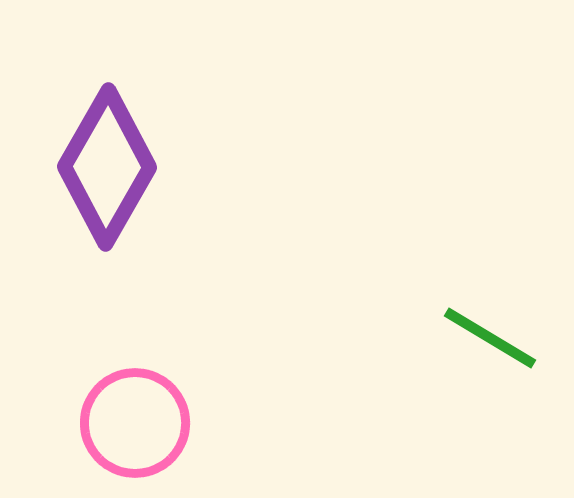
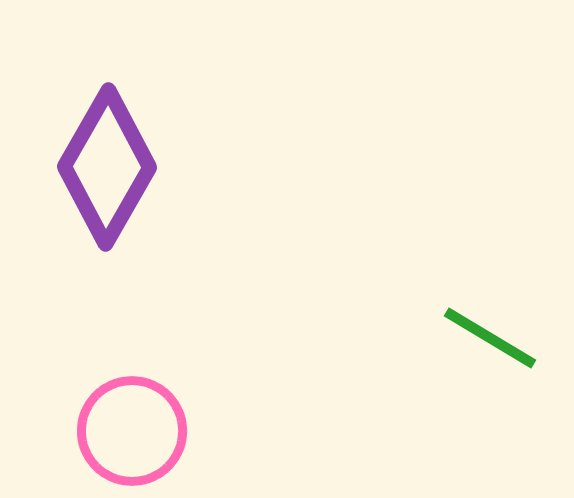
pink circle: moved 3 px left, 8 px down
